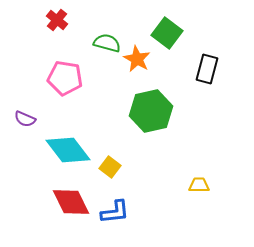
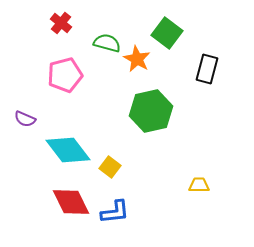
red cross: moved 4 px right, 3 px down
pink pentagon: moved 3 px up; rotated 24 degrees counterclockwise
